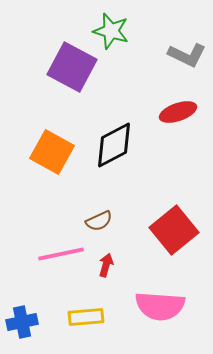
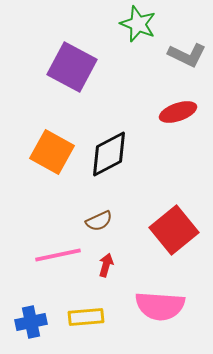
green star: moved 27 px right, 7 px up; rotated 6 degrees clockwise
black diamond: moved 5 px left, 9 px down
pink line: moved 3 px left, 1 px down
blue cross: moved 9 px right
